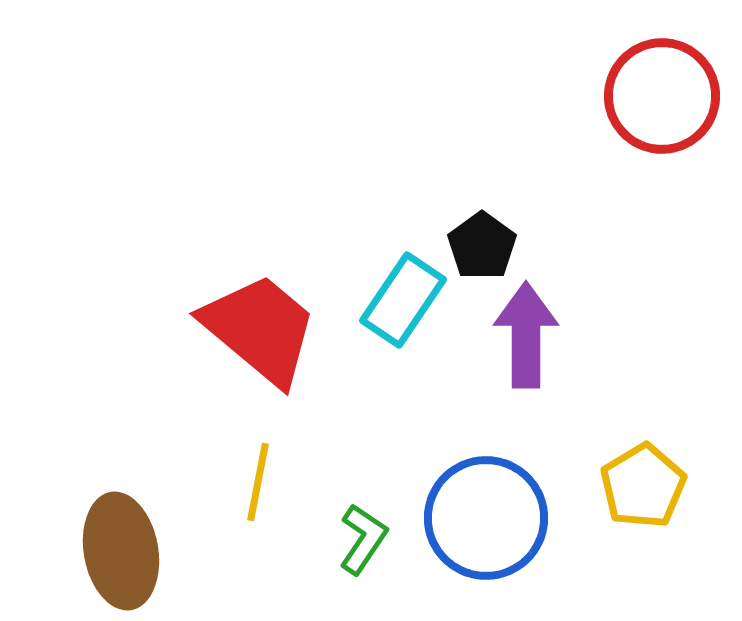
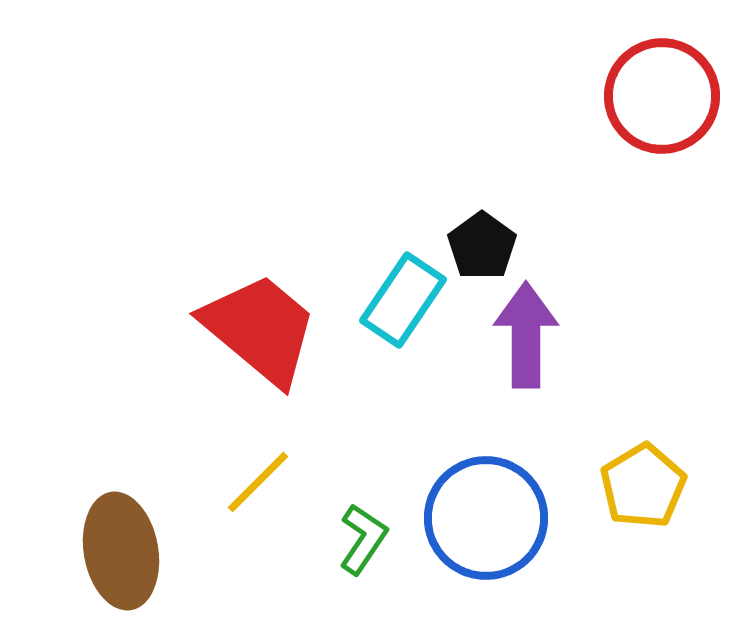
yellow line: rotated 34 degrees clockwise
